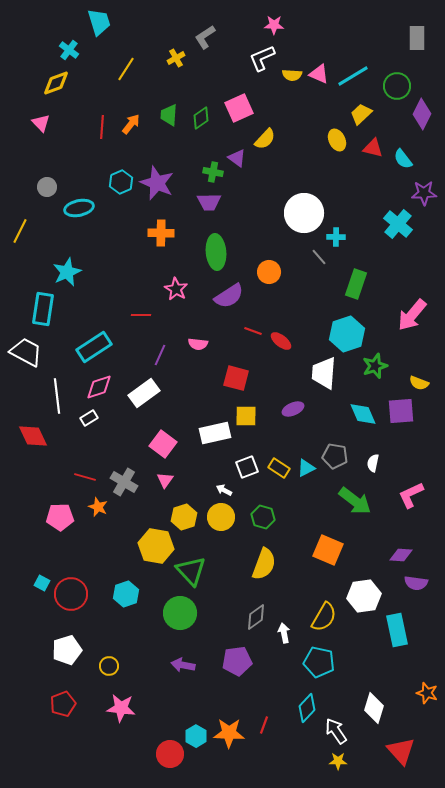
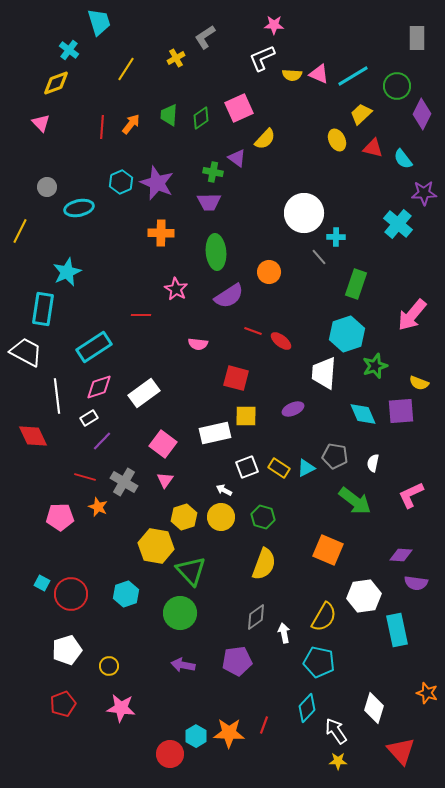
purple line at (160, 355): moved 58 px left, 86 px down; rotated 20 degrees clockwise
